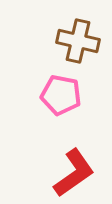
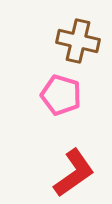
pink pentagon: rotated 6 degrees clockwise
